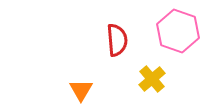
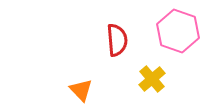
orange triangle: rotated 15 degrees counterclockwise
